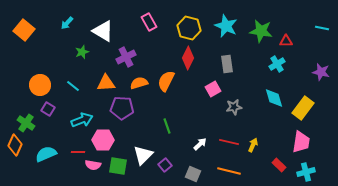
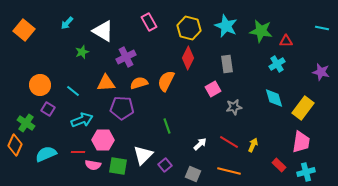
cyan line at (73, 86): moved 5 px down
red line at (229, 142): rotated 18 degrees clockwise
